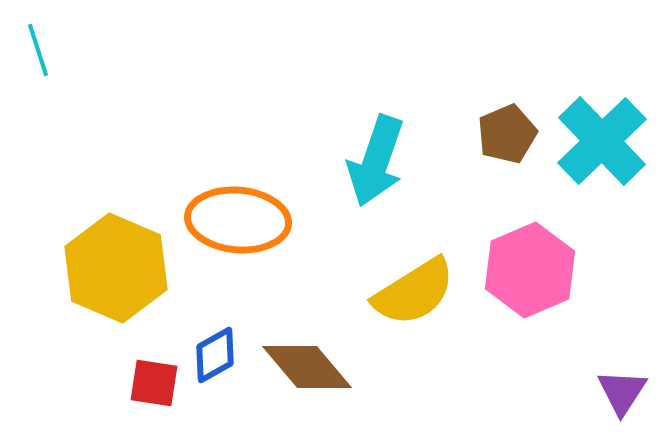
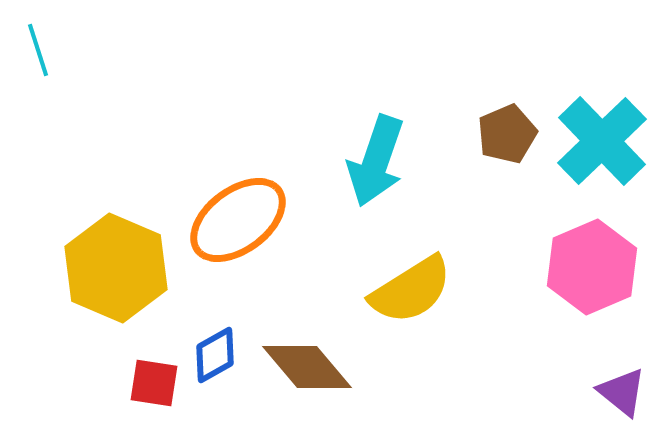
orange ellipse: rotated 42 degrees counterclockwise
pink hexagon: moved 62 px right, 3 px up
yellow semicircle: moved 3 px left, 2 px up
purple triangle: rotated 24 degrees counterclockwise
